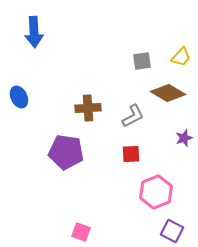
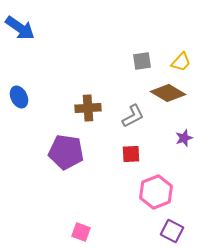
blue arrow: moved 14 px left, 4 px up; rotated 52 degrees counterclockwise
yellow trapezoid: moved 5 px down
